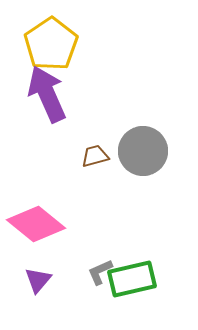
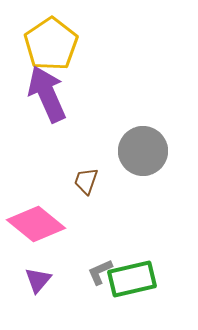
brown trapezoid: moved 9 px left, 25 px down; rotated 56 degrees counterclockwise
